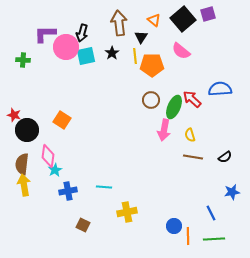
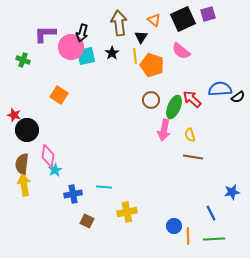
black square: rotated 15 degrees clockwise
pink circle: moved 5 px right
green cross: rotated 16 degrees clockwise
orange pentagon: rotated 20 degrees clockwise
orange square: moved 3 px left, 25 px up
black semicircle: moved 13 px right, 60 px up
blue cross: moved 5 px right, 3 px down
brown square: moved 4 px right, 4 px up
